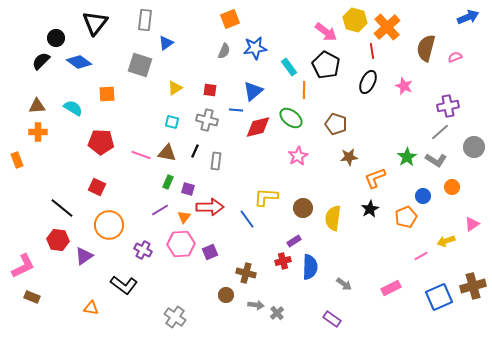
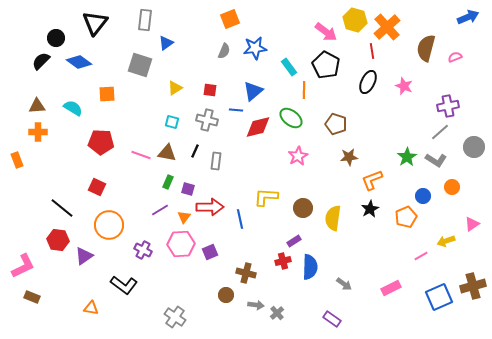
orange L-shape at (375, 178): moved 3 px left, 2 px down
blue line at (247, 219): moved 7 px left; rotated 24 degrees clockwise
